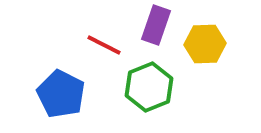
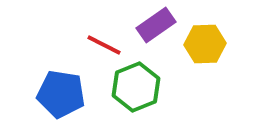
purple rectangle: rotated 36 degrees clockwise
green hexagon: moved 13 px left
blue pentagon: rotated 18 degrees counterclockwise
